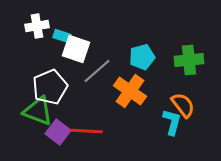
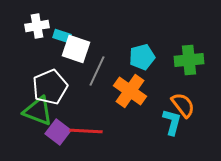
gray line: rotated 24 degrees counterclockwise
